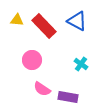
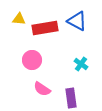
yellow triangle: moved 2 px right, 1 px up
red rectangle: moved 1 px right, 2 px down; rotated 55 degrees counterclockwise
purple rectangle: moved 3 px right, 1 px down; rotated 72 degrees clockwise
